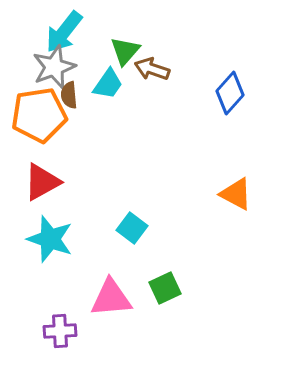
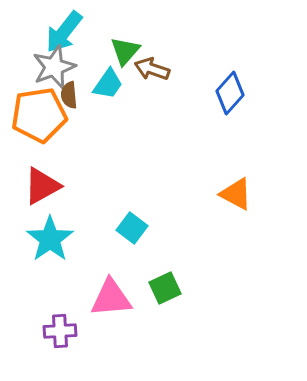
red triangle: moved 4 px down
cyan star: rotated 18 degrees clockwise
